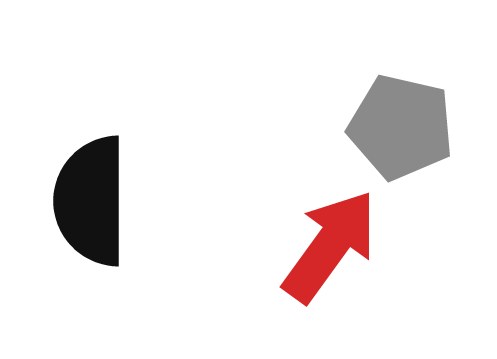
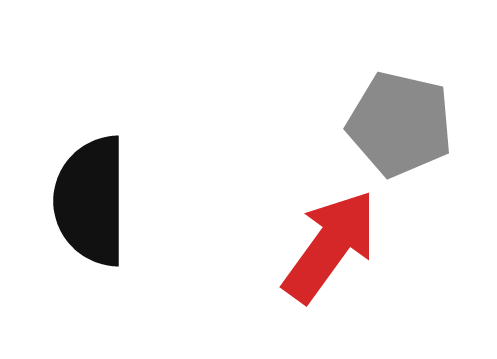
gray pentagon: moved 1 px left, 3 px up
